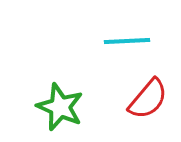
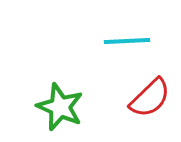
red semicircle: moved 2 px right, 1 px up; rotated 6 degrees clockwise
